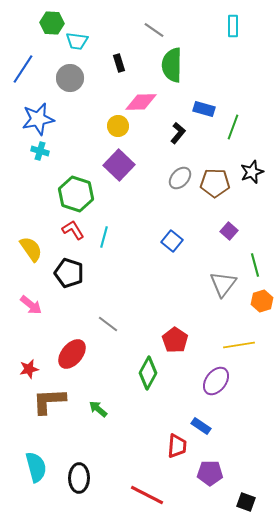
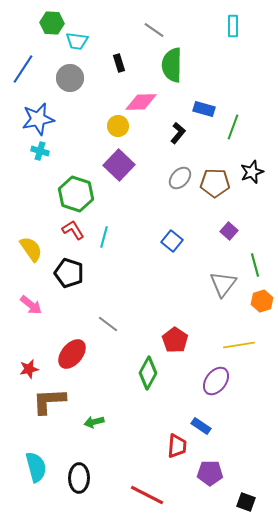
green arrow at (98, 409): moved 4 px left, 13 px down; rotated 54 degrees counterclockwise
